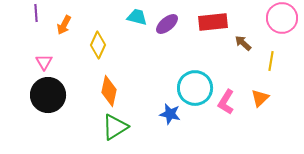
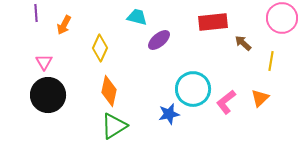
purple ellipse: moved 8 px left, 16 px down
yellow diamond: moved 2 px right, 3 px down
cyan circle: moved 2 px left, 1 px down
pink L-shape: rotated 20 degrees clockwise
blue star: moved 1 px left; rotated 25 degrees counterclockwise
green triangle: moved 1 px left, 1 px up
